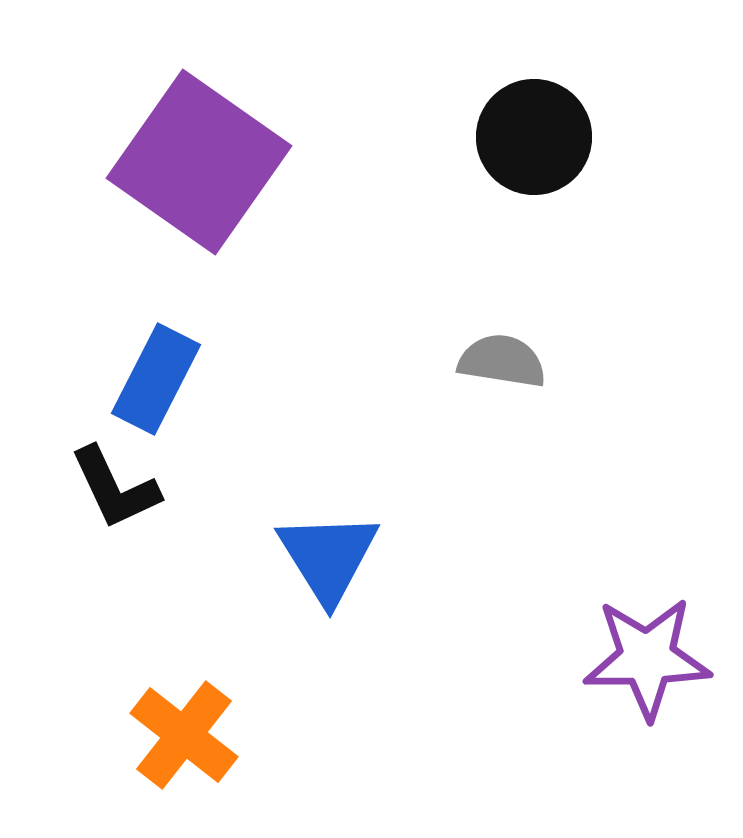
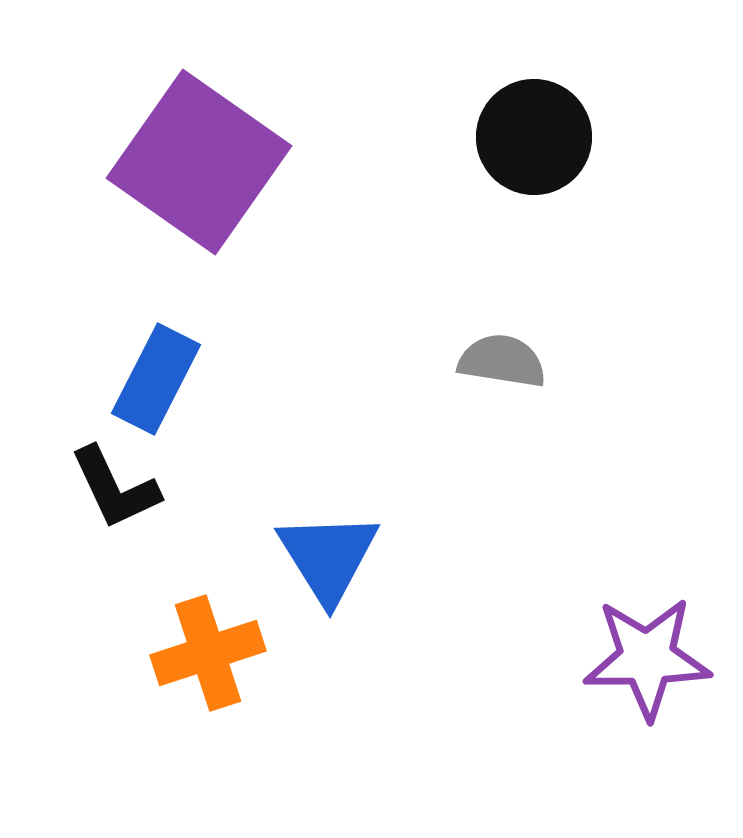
orange cross: moved 24 px right, 82 px up; rotated 34 degrees clockwise
